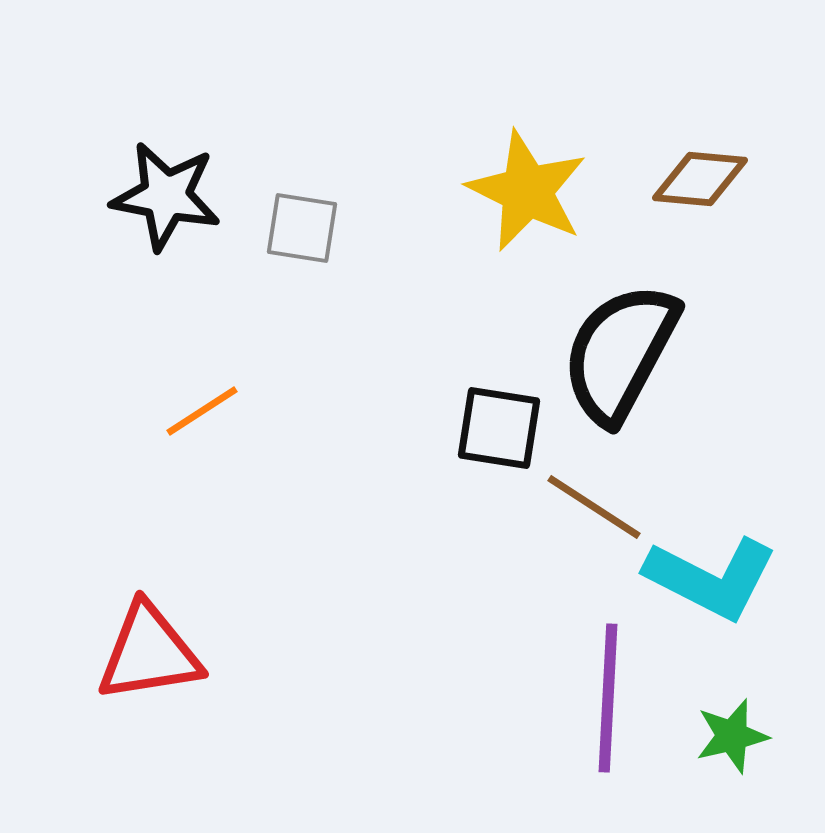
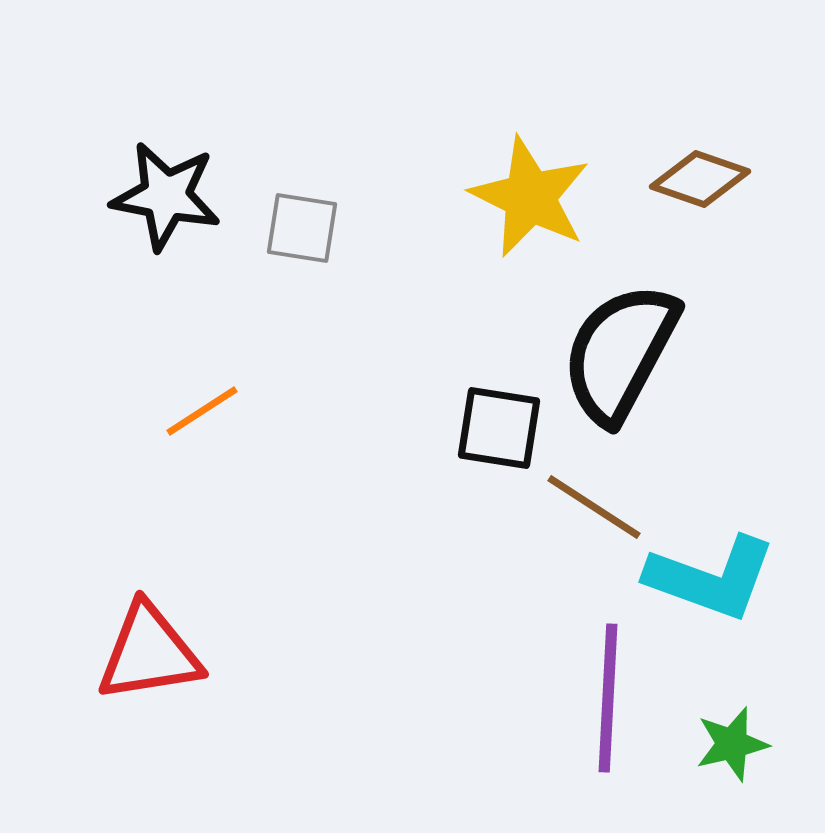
brown diamond: rotated 14 degrees clockwise
yellow star: moved 3 px right, 6 px down
cyan L-shape: rotated 7 degrees counterclockwise
green star: moved 8 px down
